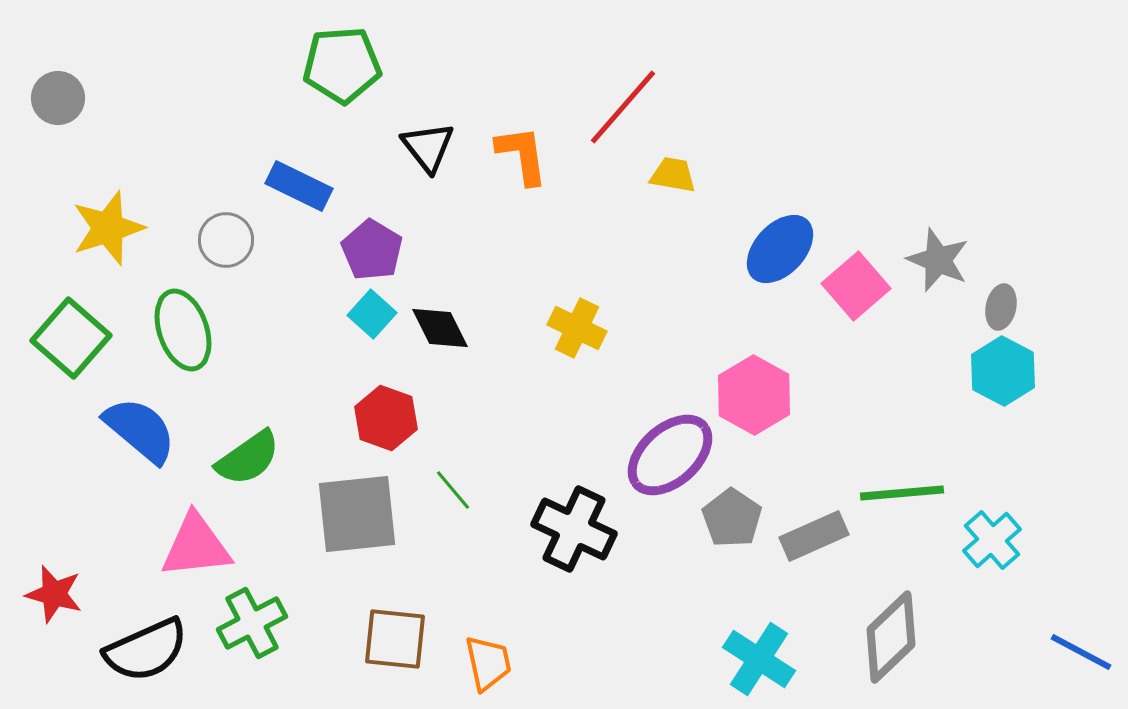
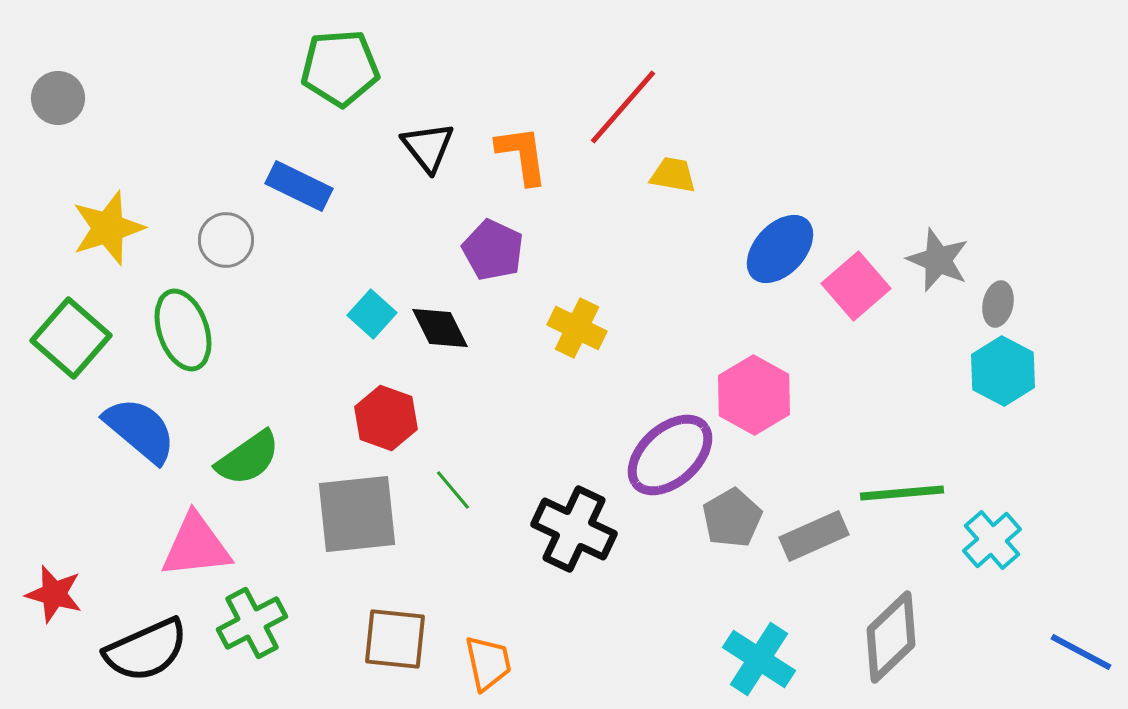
green pentagon at (342, 65): moved 2 px left, 3 px down
purple pentagon at (372, 250): moved 121 px right; rotated 6 degrees counterclockwise
gray ellipse at (1001, 307): moved 3 px left, 3 px up
gray pentagon at (732, 518): rotated 8 degrees clockwise
